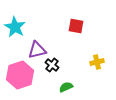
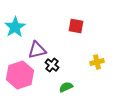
cyan star: rotated 10 degrees clockwise
